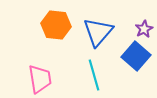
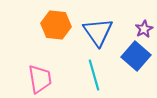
blue triangle: rotated 16 degrees counterclockwise
